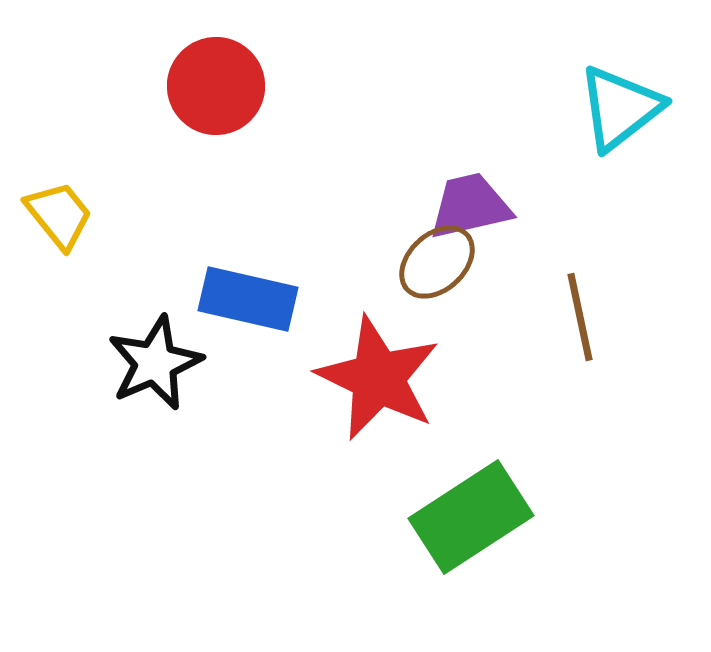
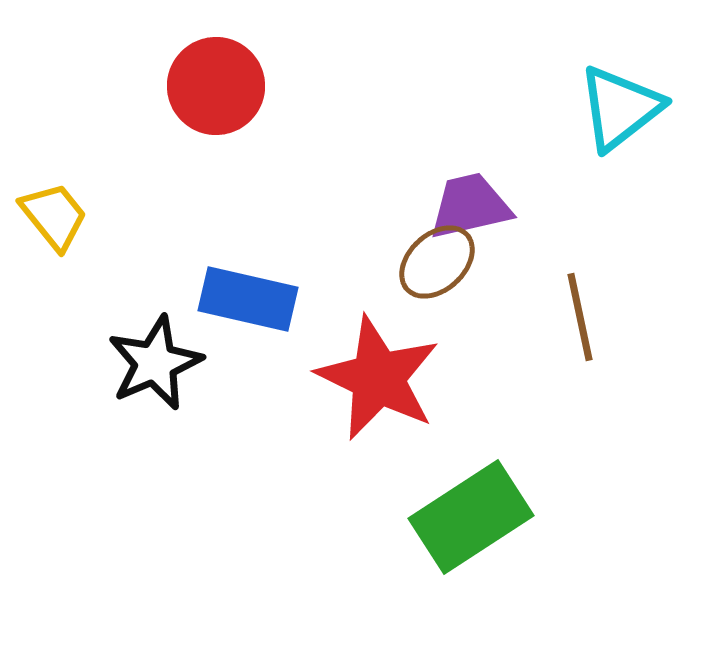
yellow trapezoid: moved 5 px left, 1 px down
